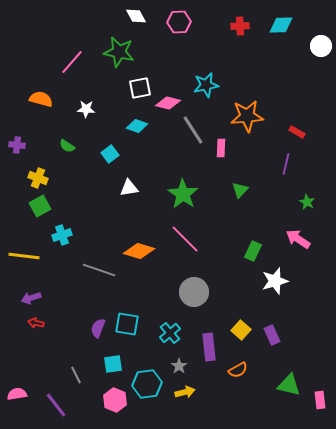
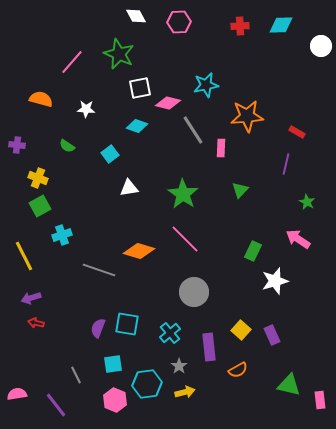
green star at (119, 52): moved 2 px down; rotated 12 degrees clockwise
yellow line at (24, 256): rotated 56 degrees clockwise
